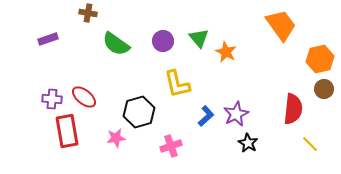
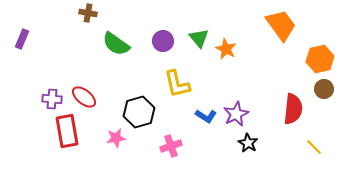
purple rectangle: moved 26 px left; rotated 48 degrees counterclockwise
orange star: moved 3 px up
blue L-shape: rotated 75 degrees clockwise
yellow line: moved 4 px right, 3 px down
